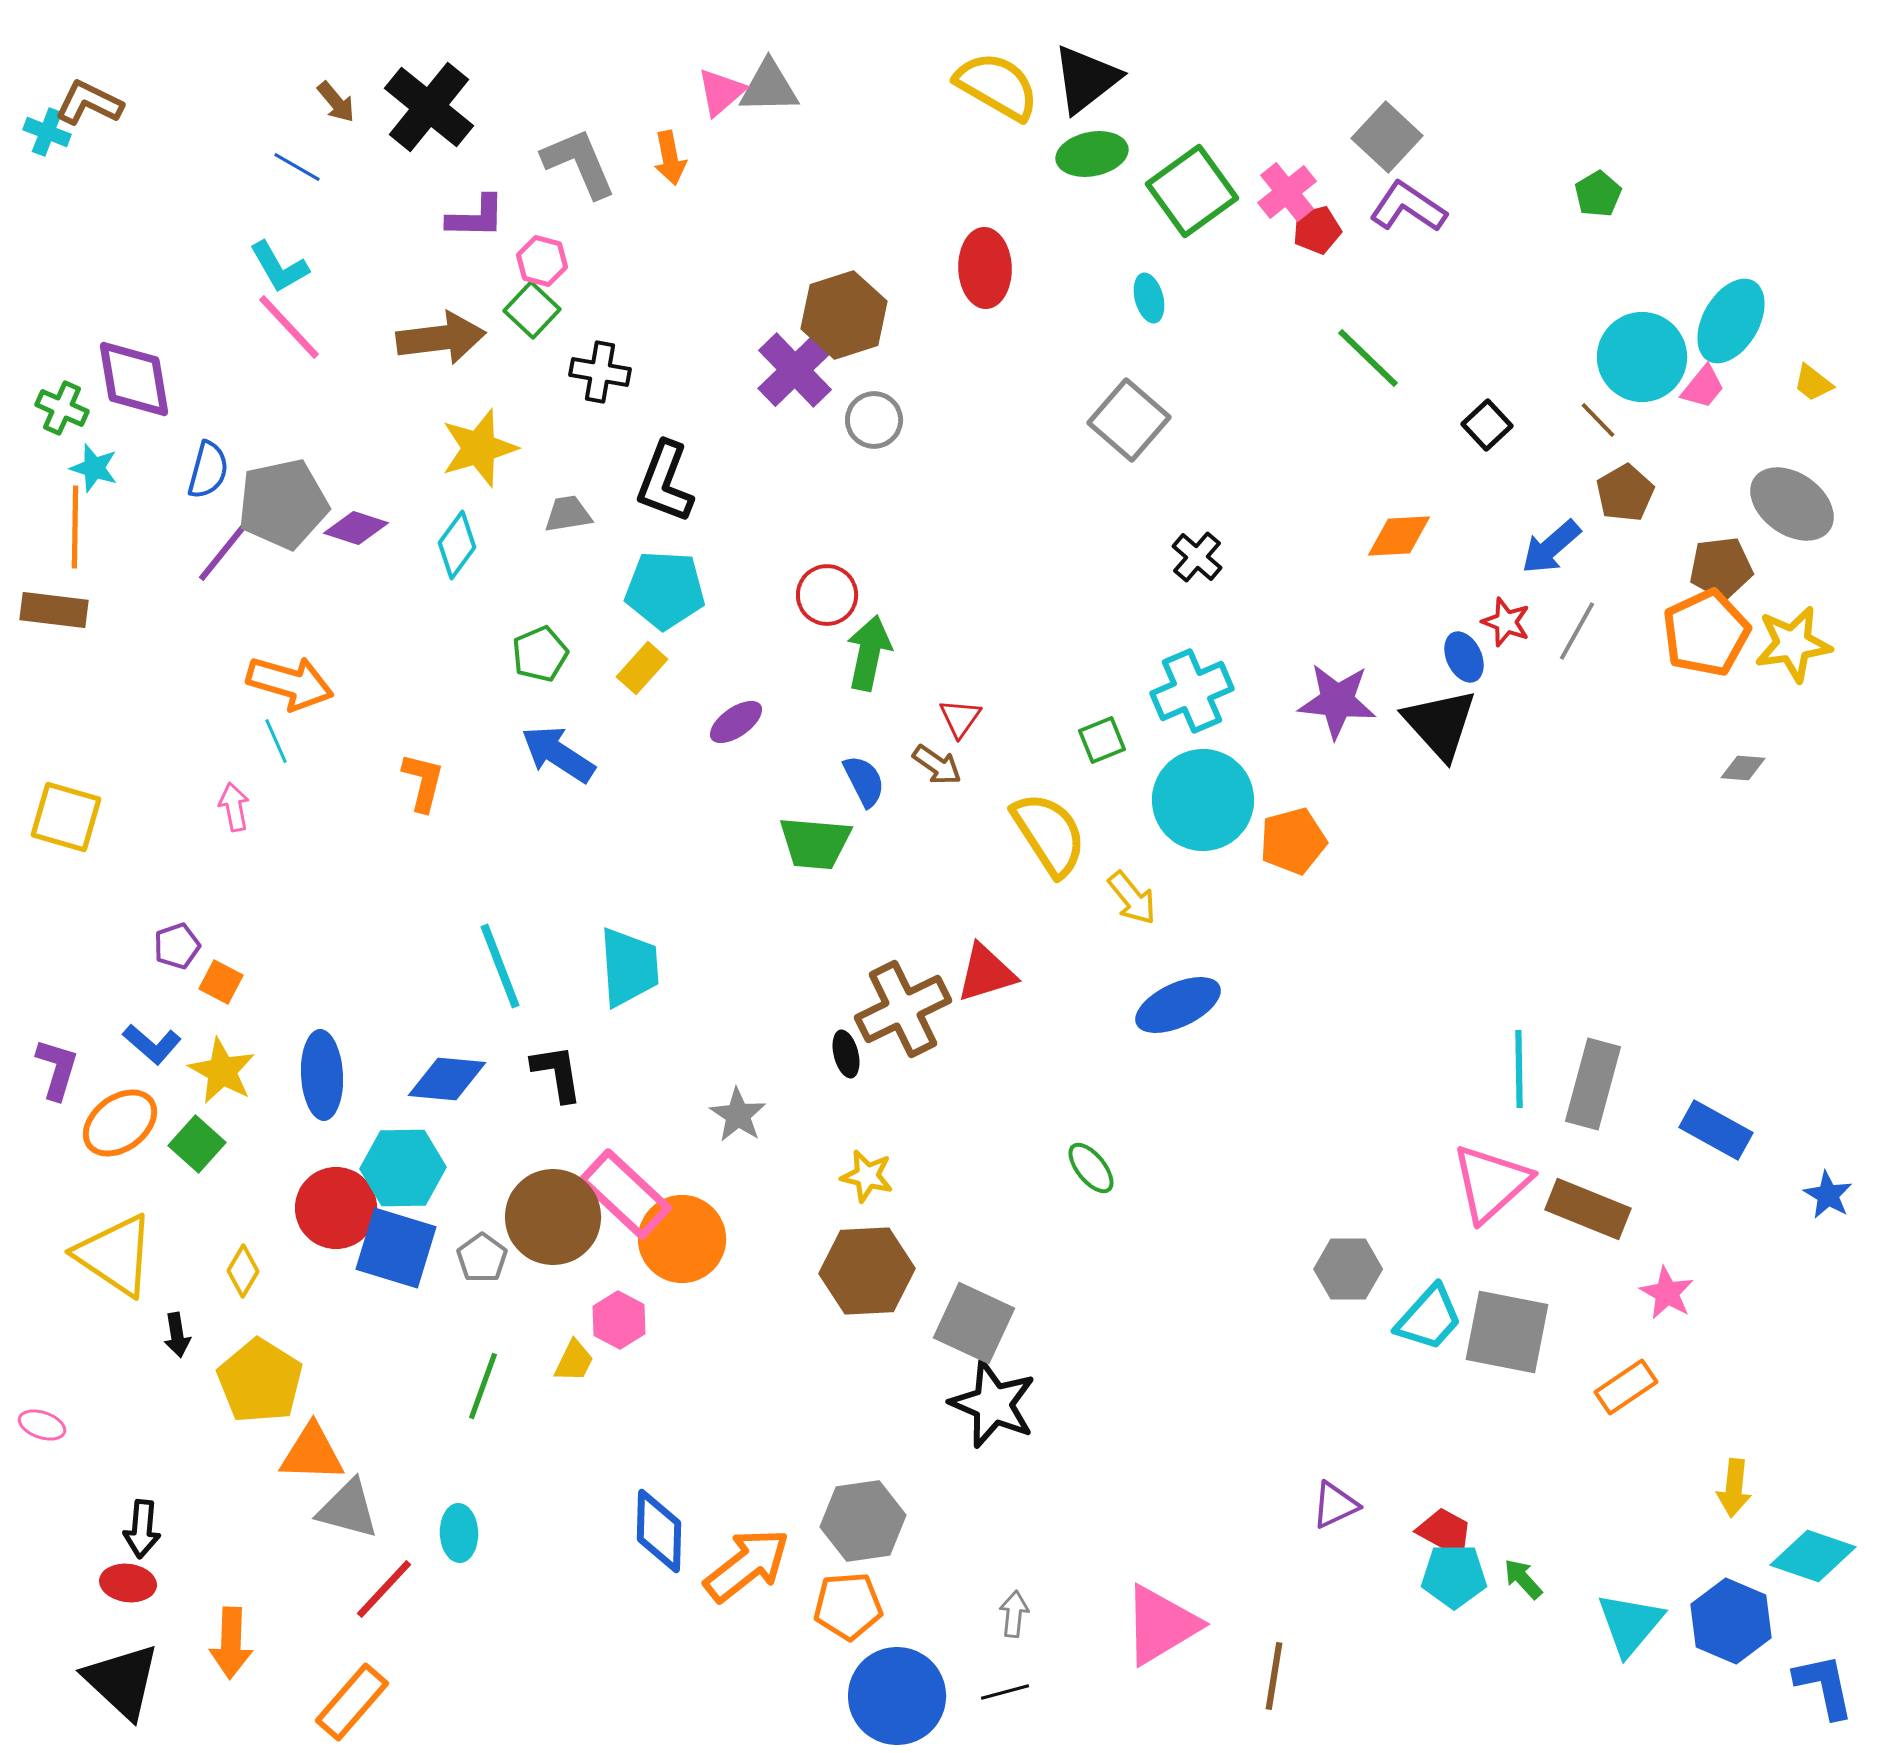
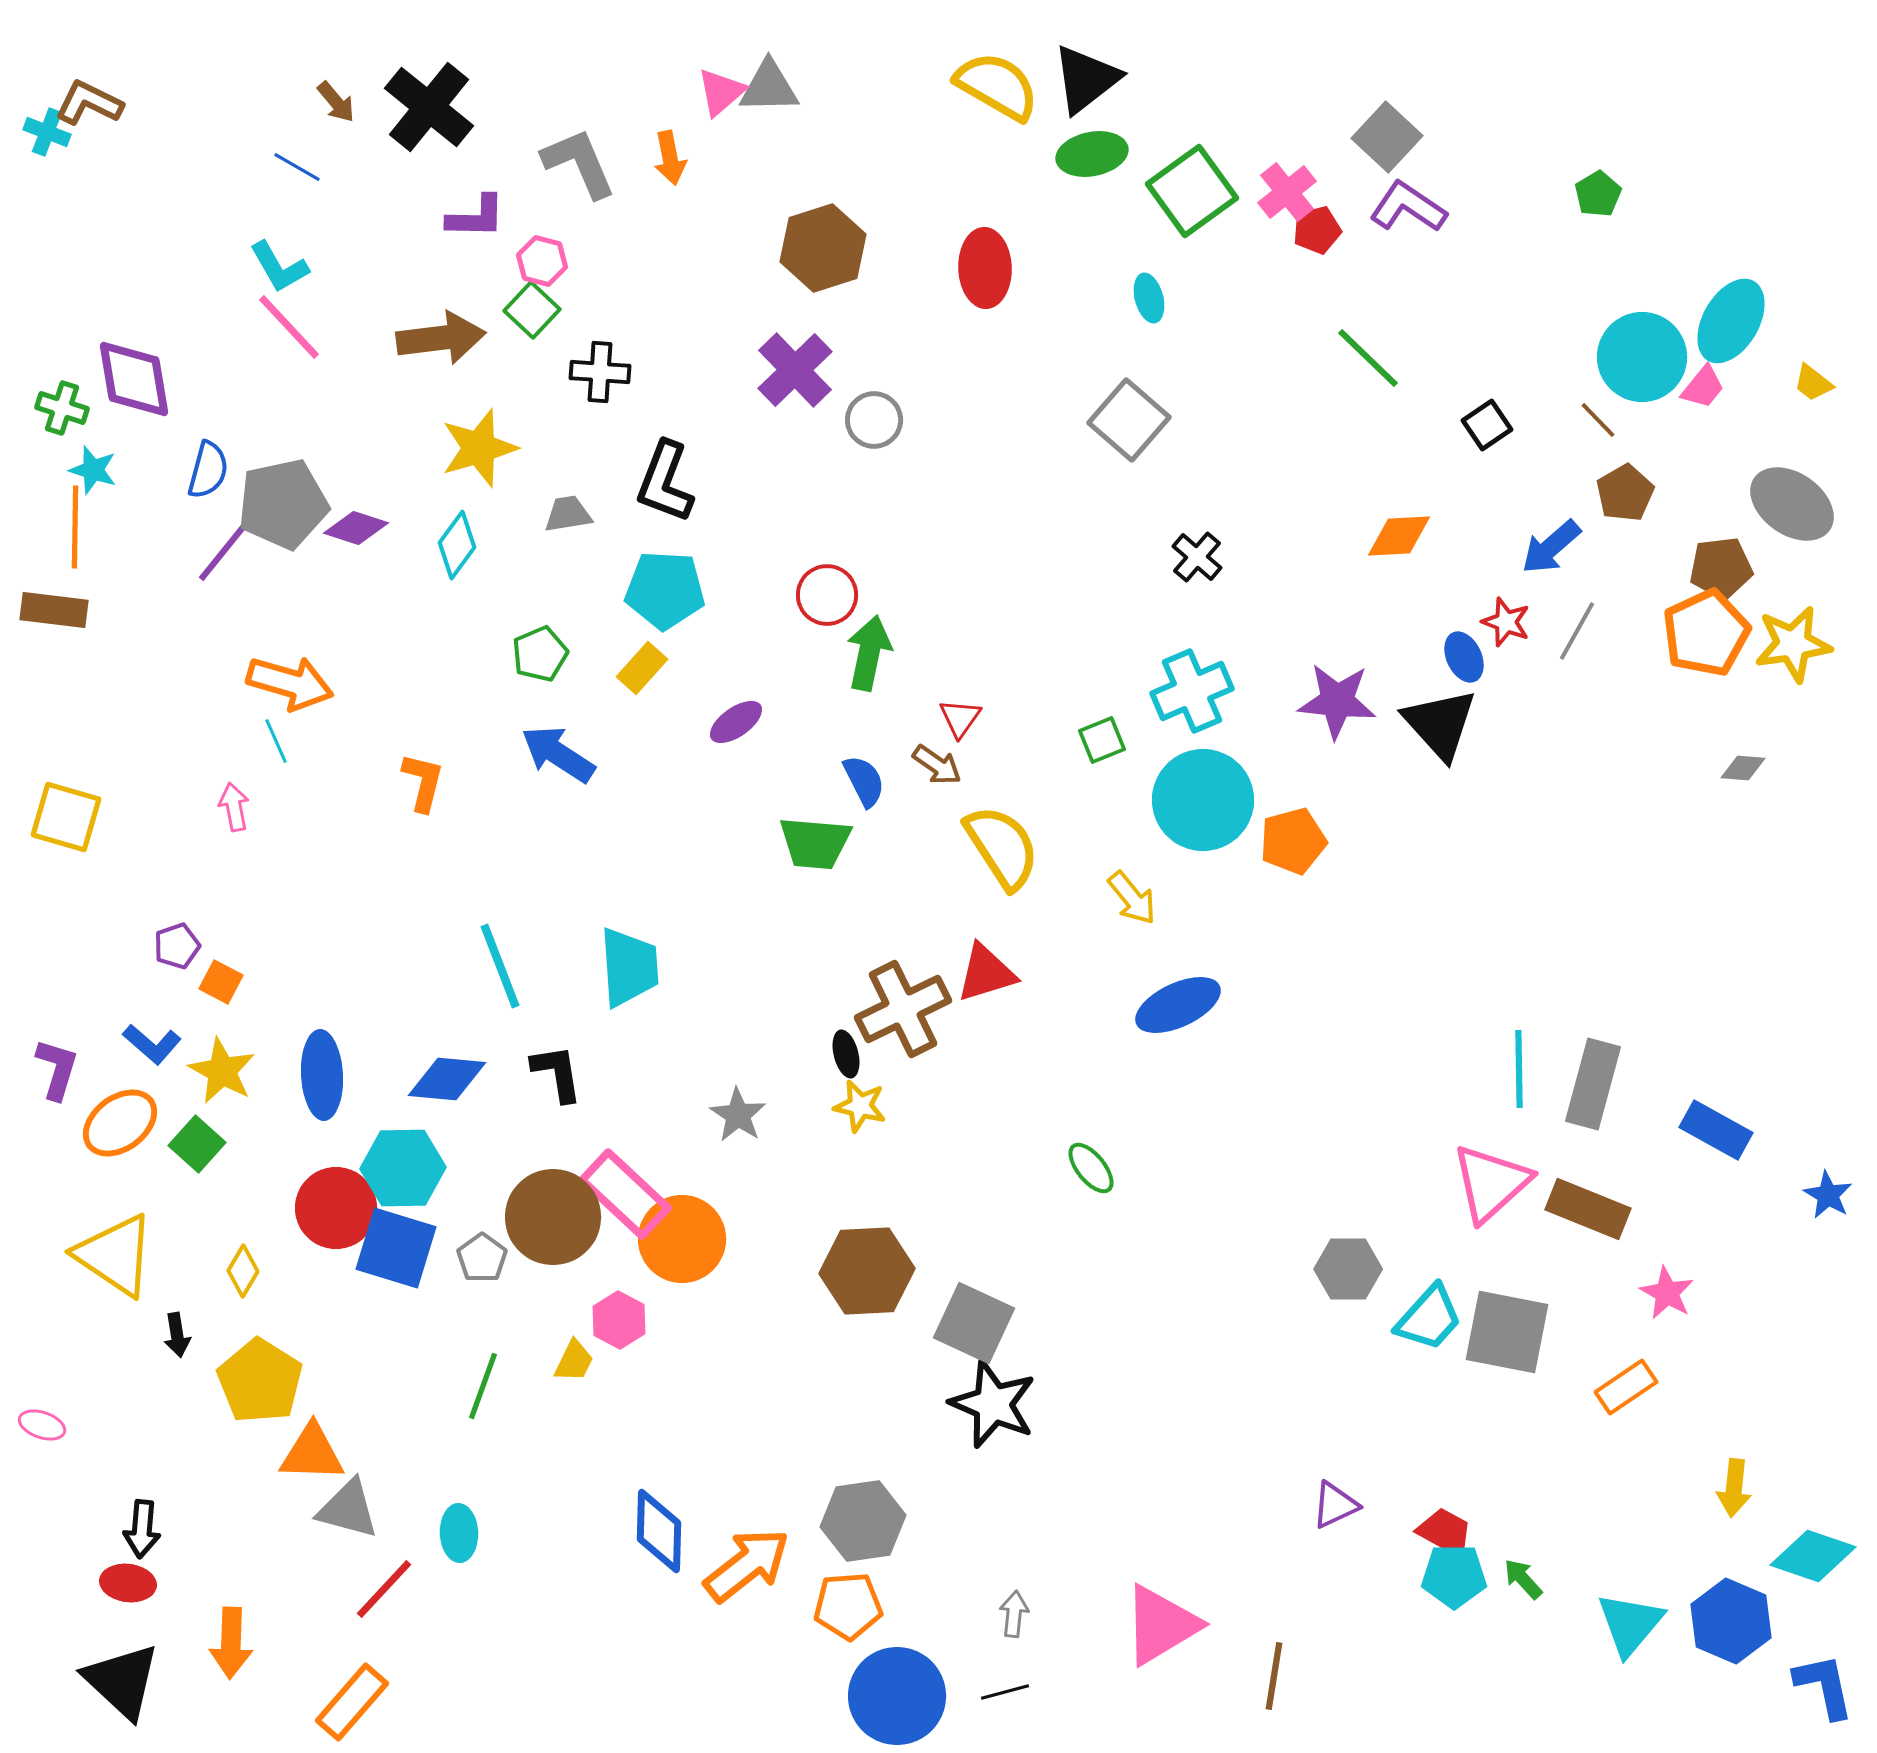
brown hexagon at (844, 315): moved 21 px left, 67 px up
black cross at (600, 372): rotated 6 degrees counterclockwise
green cross at (62, 408): rotated 6 degrees counterclockwise
black square at (1487, 425): rotated 9 degrees clockwise
cyan star at (94, 468): moved 1 px left, 2 px down
yellow semicircle at (1049, 834): moved 47 px left, 13 px down
yellow star at (867, 1176): moved 7 px left, 70 px up
